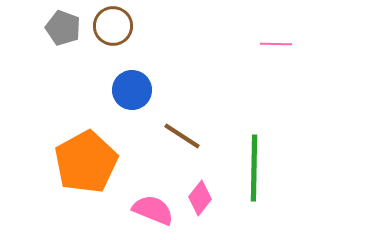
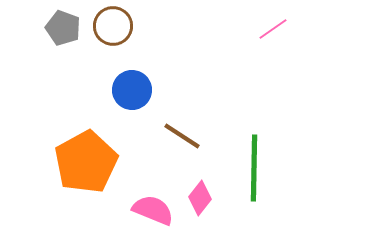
pink line: moved 3 px left, 15 px up; rotated 36 degrees counterclockwise
